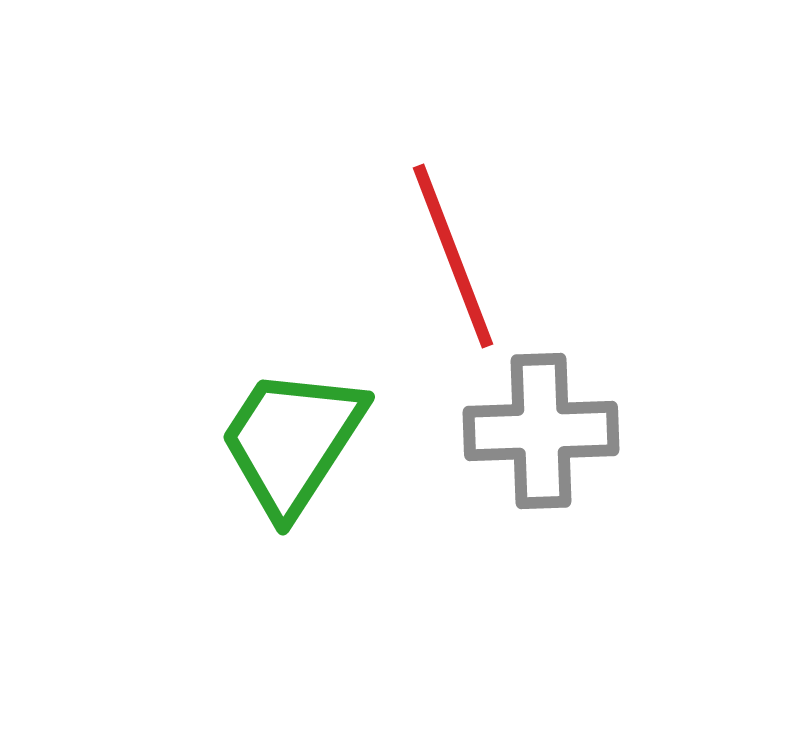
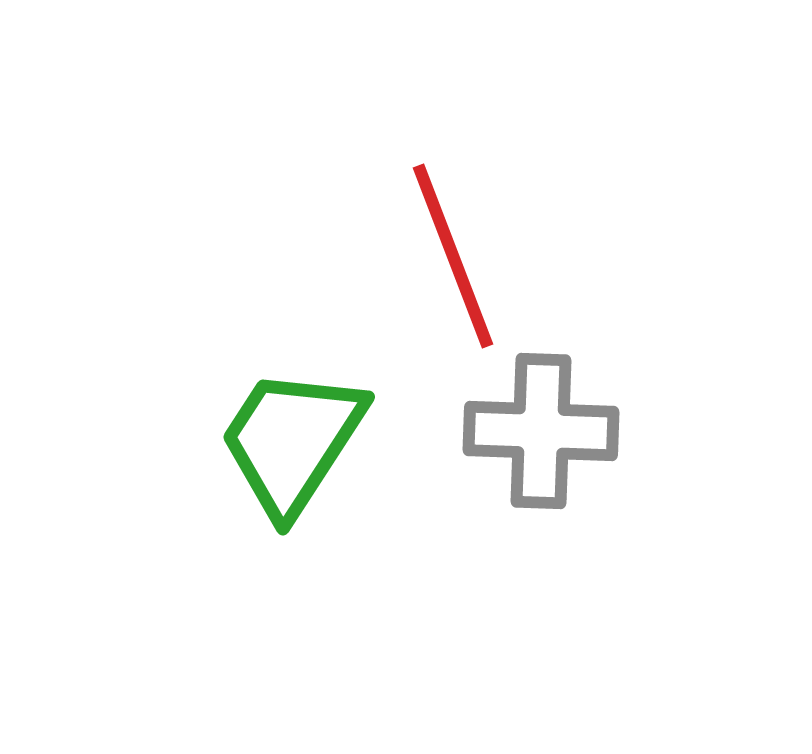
gray cross: rotated 4 degrees clockwise
